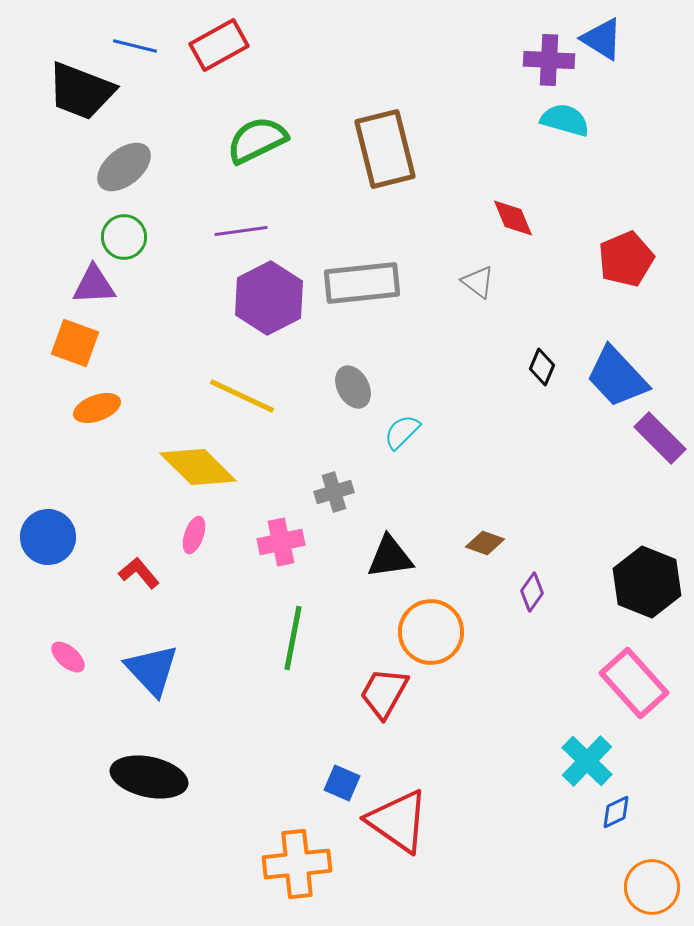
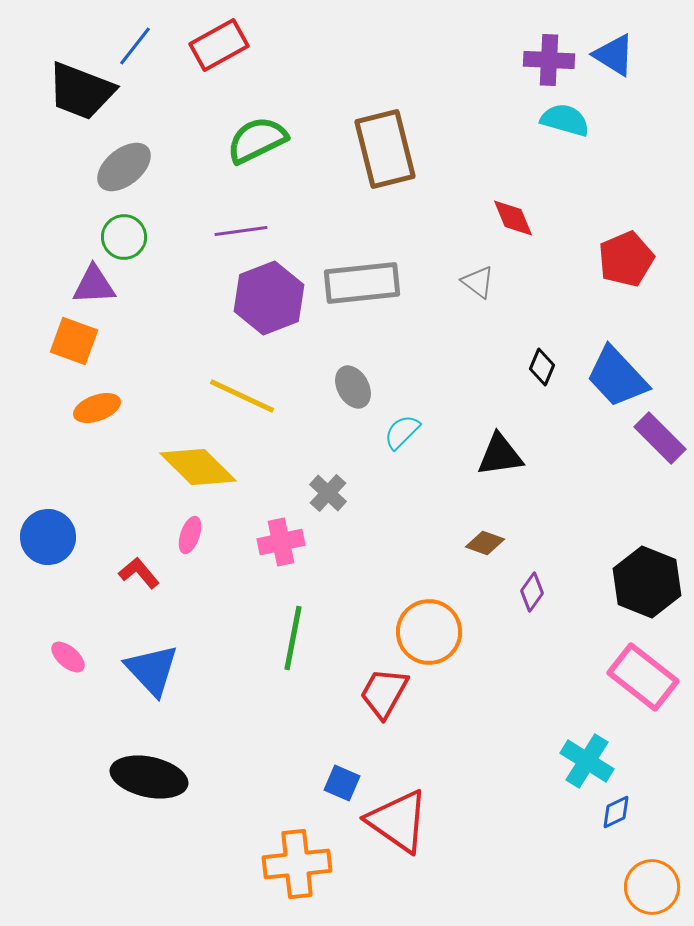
blue triangle at (602, 39): moved 12 px right, 16 px down
blue line at (135, 46): rotated 66 degrees counterclockwise
purple hexagon at (269, 298): rotated 6 degrees clockwise
orange square at (75, 343): moved 1 px left, 2 px up
gray cross at (334, 492): moved 6 px left, 1 px down; rotated 30 degrees counterclockwise
pink ellipse at (194, 535): moved 4 px left
black triangle at (390, 557): moved 110 px right, 102 px up
orange circle at (431, 632): moved 2 px left
pink rectangle at (634, 683): moved 9 px right, 6 px up; rotated 10 degrees counterclockwise
cyan cross at (587, 761): rotated 12 degrees counterclockwise
